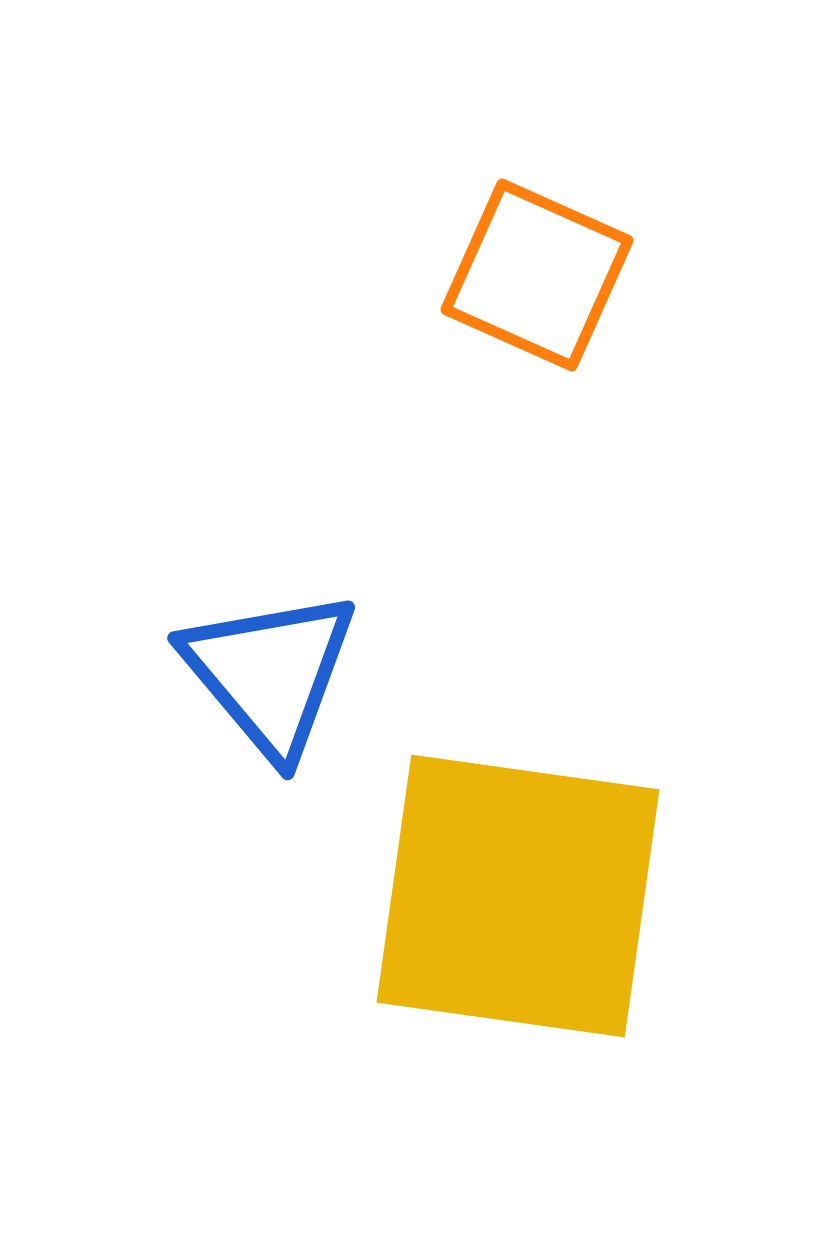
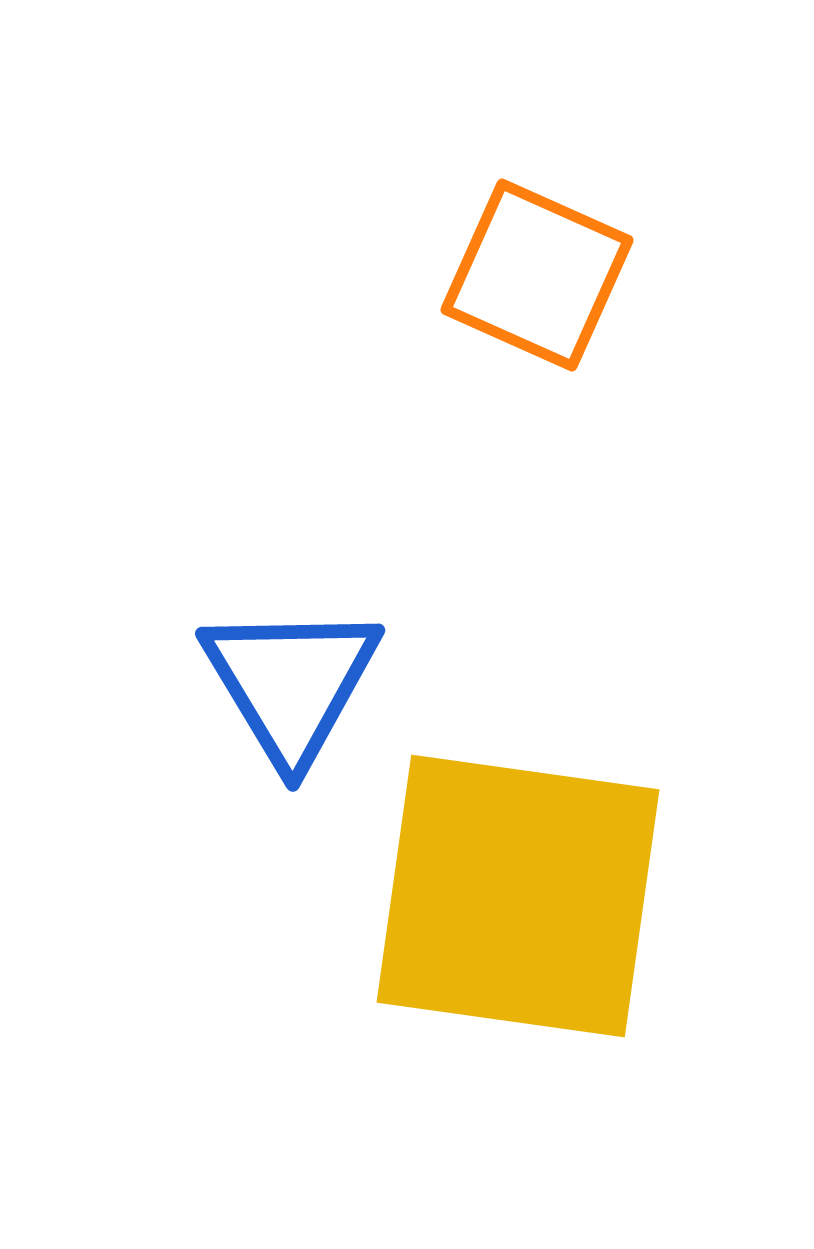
blue triangle: moved 21 px right, 10 px down; rotated 9 degrees clockwise
